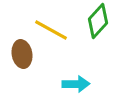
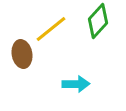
yellow line: moved 1 px up; rotated 68 degrees counterclockwise
